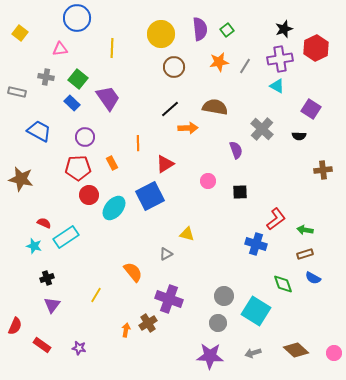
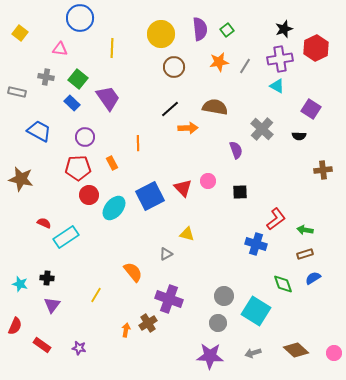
blue circle at (77, 18): moved 3 px right
pink triangle at (60, 49): rotated 14 degrees clockwise
red triangle at (165, 164): moved 18 px right, 24 px down; rotated 42 degrees counterclockwise
cyan star at (34, 246): moved 14 px left, 38 px down
black cross at (47, 278): rotated 24 degrees clockwise
blue semicircle at (313, 278): rotated 119 degrees clockwise
